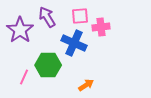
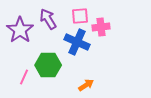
purple arrow: moved 1 px right, 2 px down
blue cross: moved 3 px right, 1 px up
